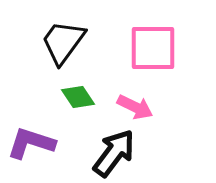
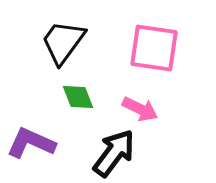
pink square: moved 1 px right; rotated 8 degrees clockwise
green diamond: rotated 12 degrees clockwise
pink arrow: moved 5 px right, 2 px down
purple L-shape: rotated 6 degrees clockwise
